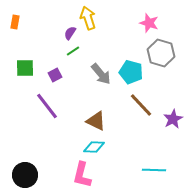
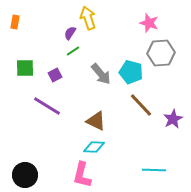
gray hexagon: rotated 20 degrees counterclockwise
purple line: rotated 20 degrees counterclockwise
